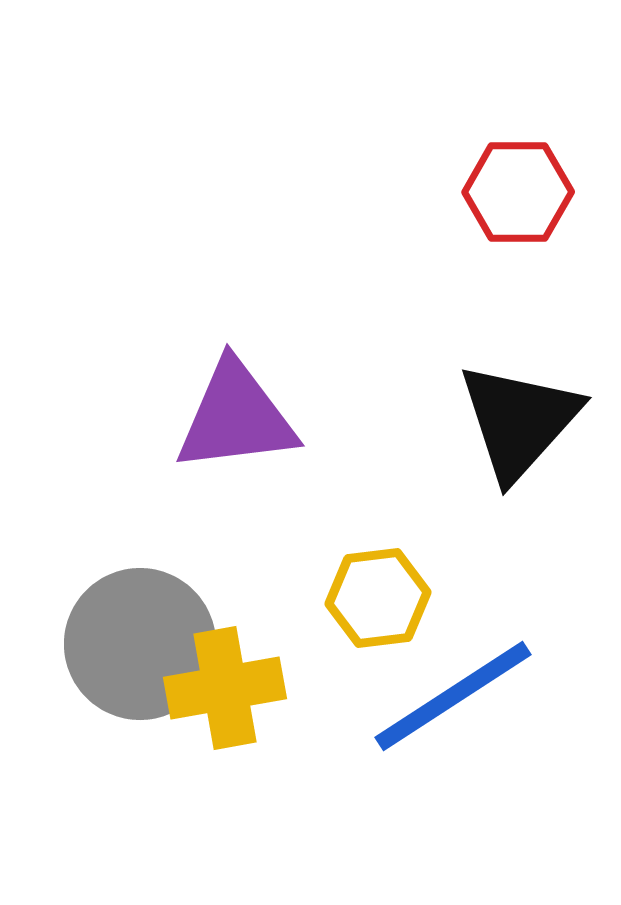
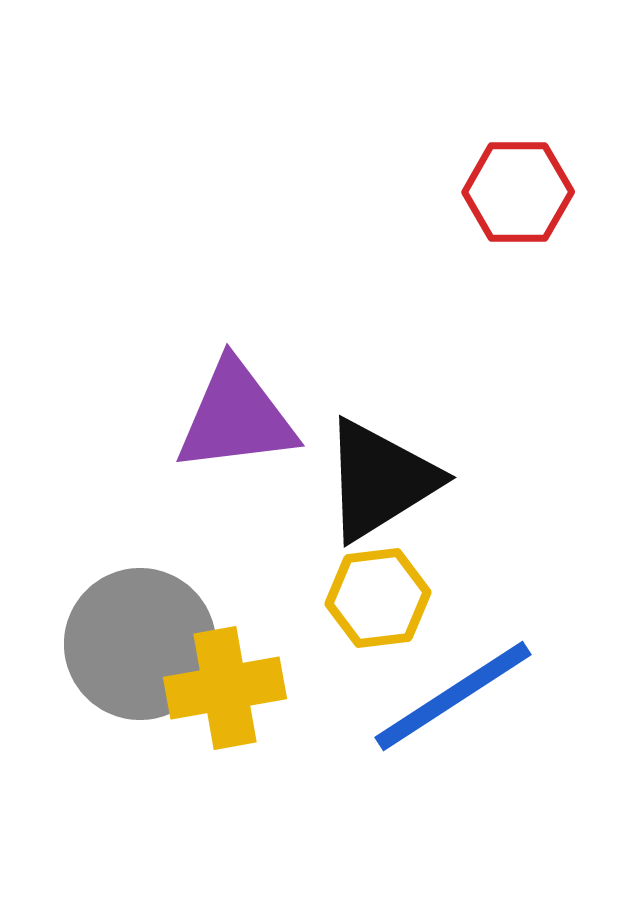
black triangle: moved 139 px left, 59 px down; rotated 16 degrees clockwise
